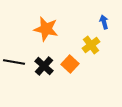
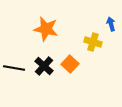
blue arrow: moved 7 px right, 2 px down
yellow cross: moved 2 px right, 3 px up; rotated 36 degrees counterclockwise
black line: moved 6 px down
